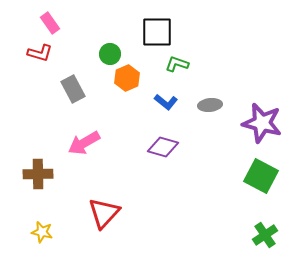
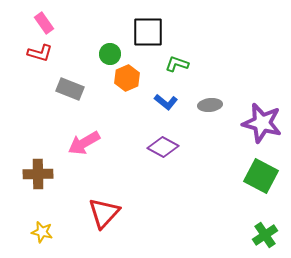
pink rectangle: moved 6 px left
black square: moved 9 px left
gray rectangle: moved 3 px left; rotated 40 degrees counterclockwise
purple diamond: rotated 12 degrees clockwise
